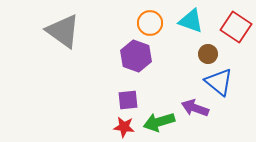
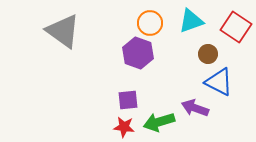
cyan triangle: rotated 40 degrees counterclockwise
purple hexagon: moved 2 px right, 3 px up
blue triangle: rotated 12 degrees counterclockwise
